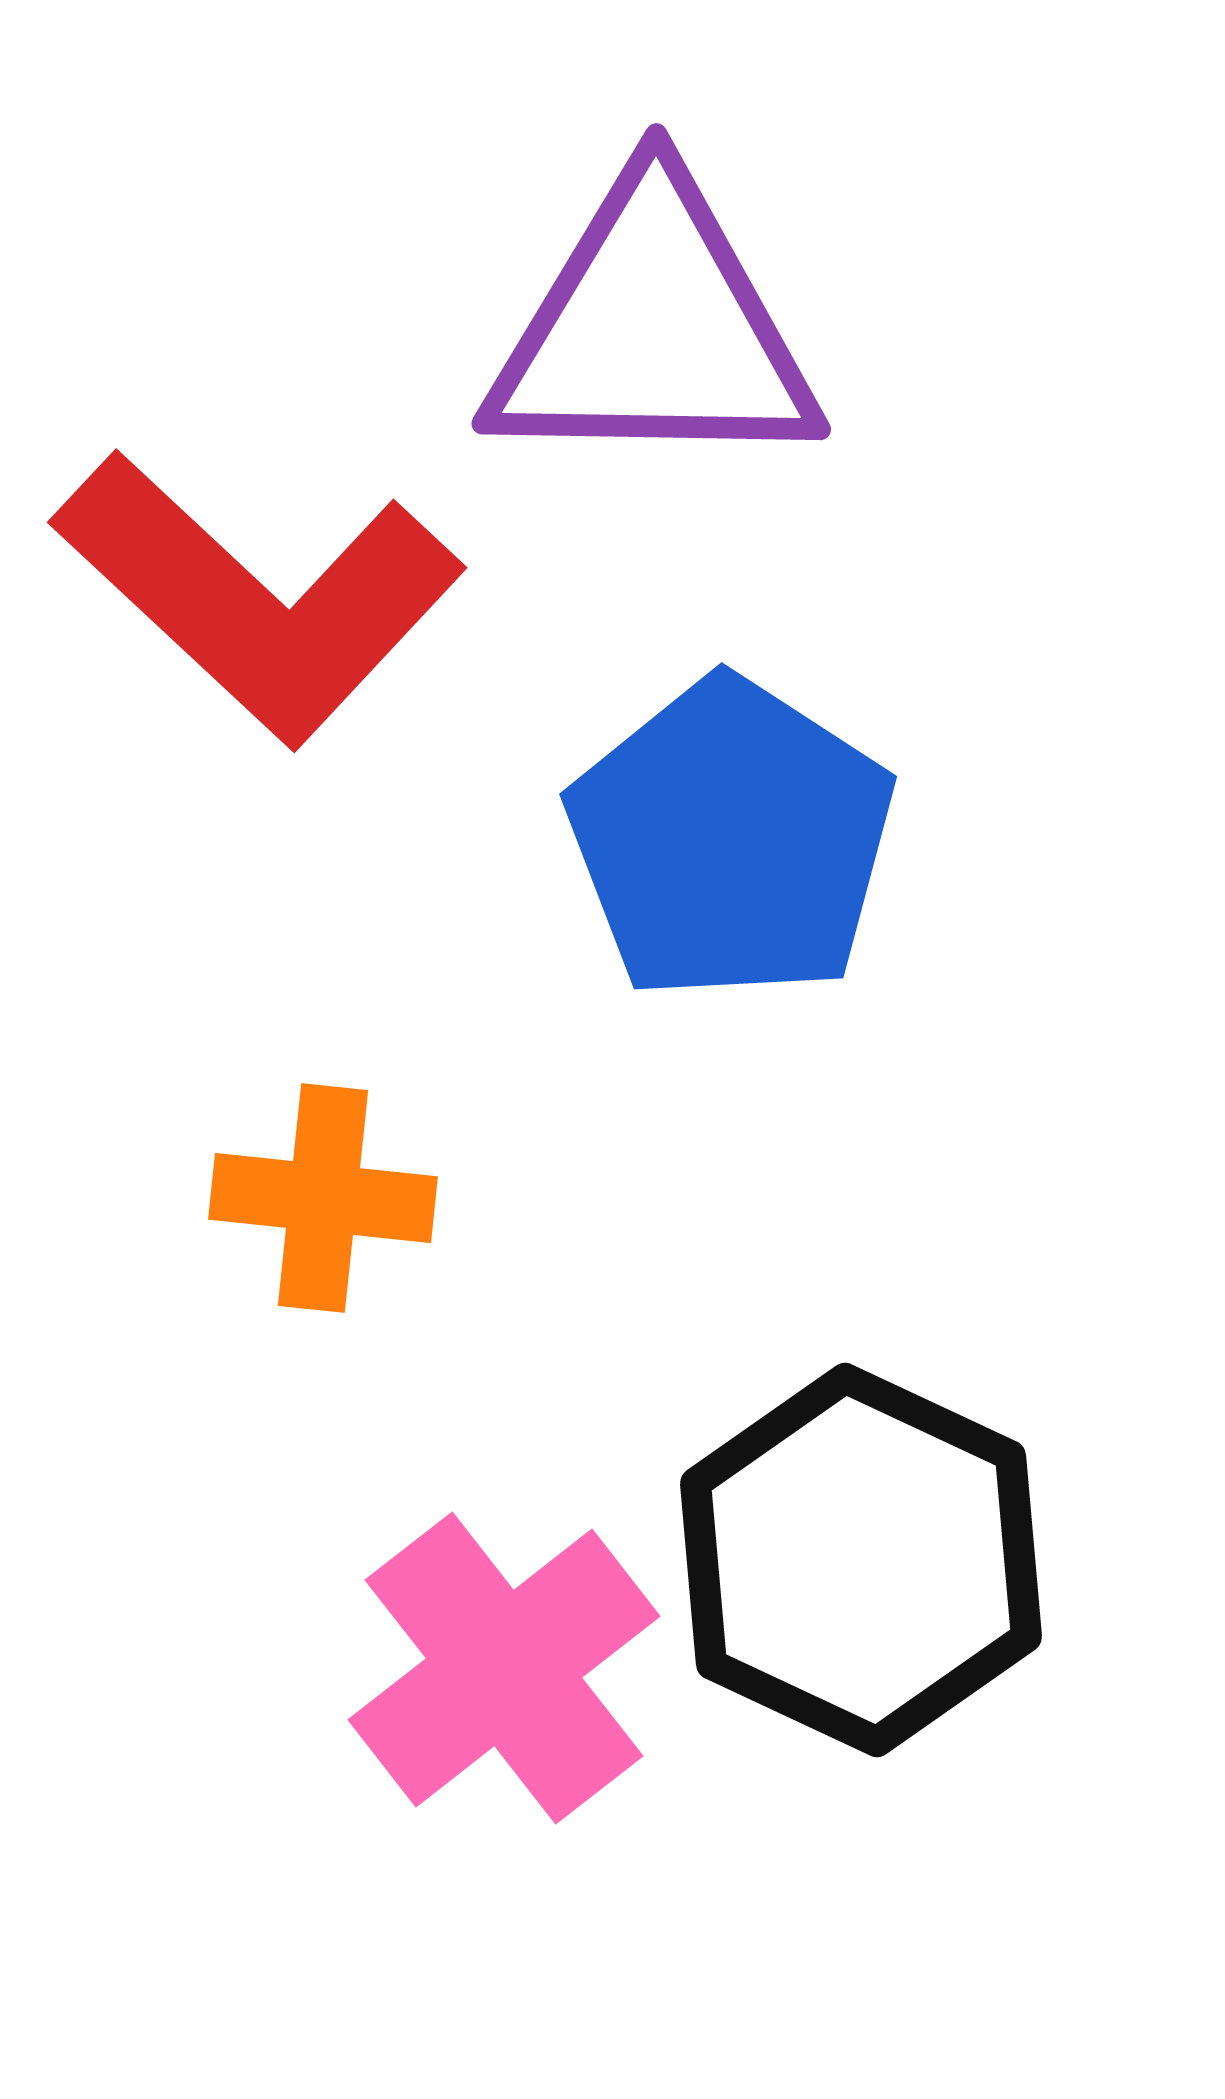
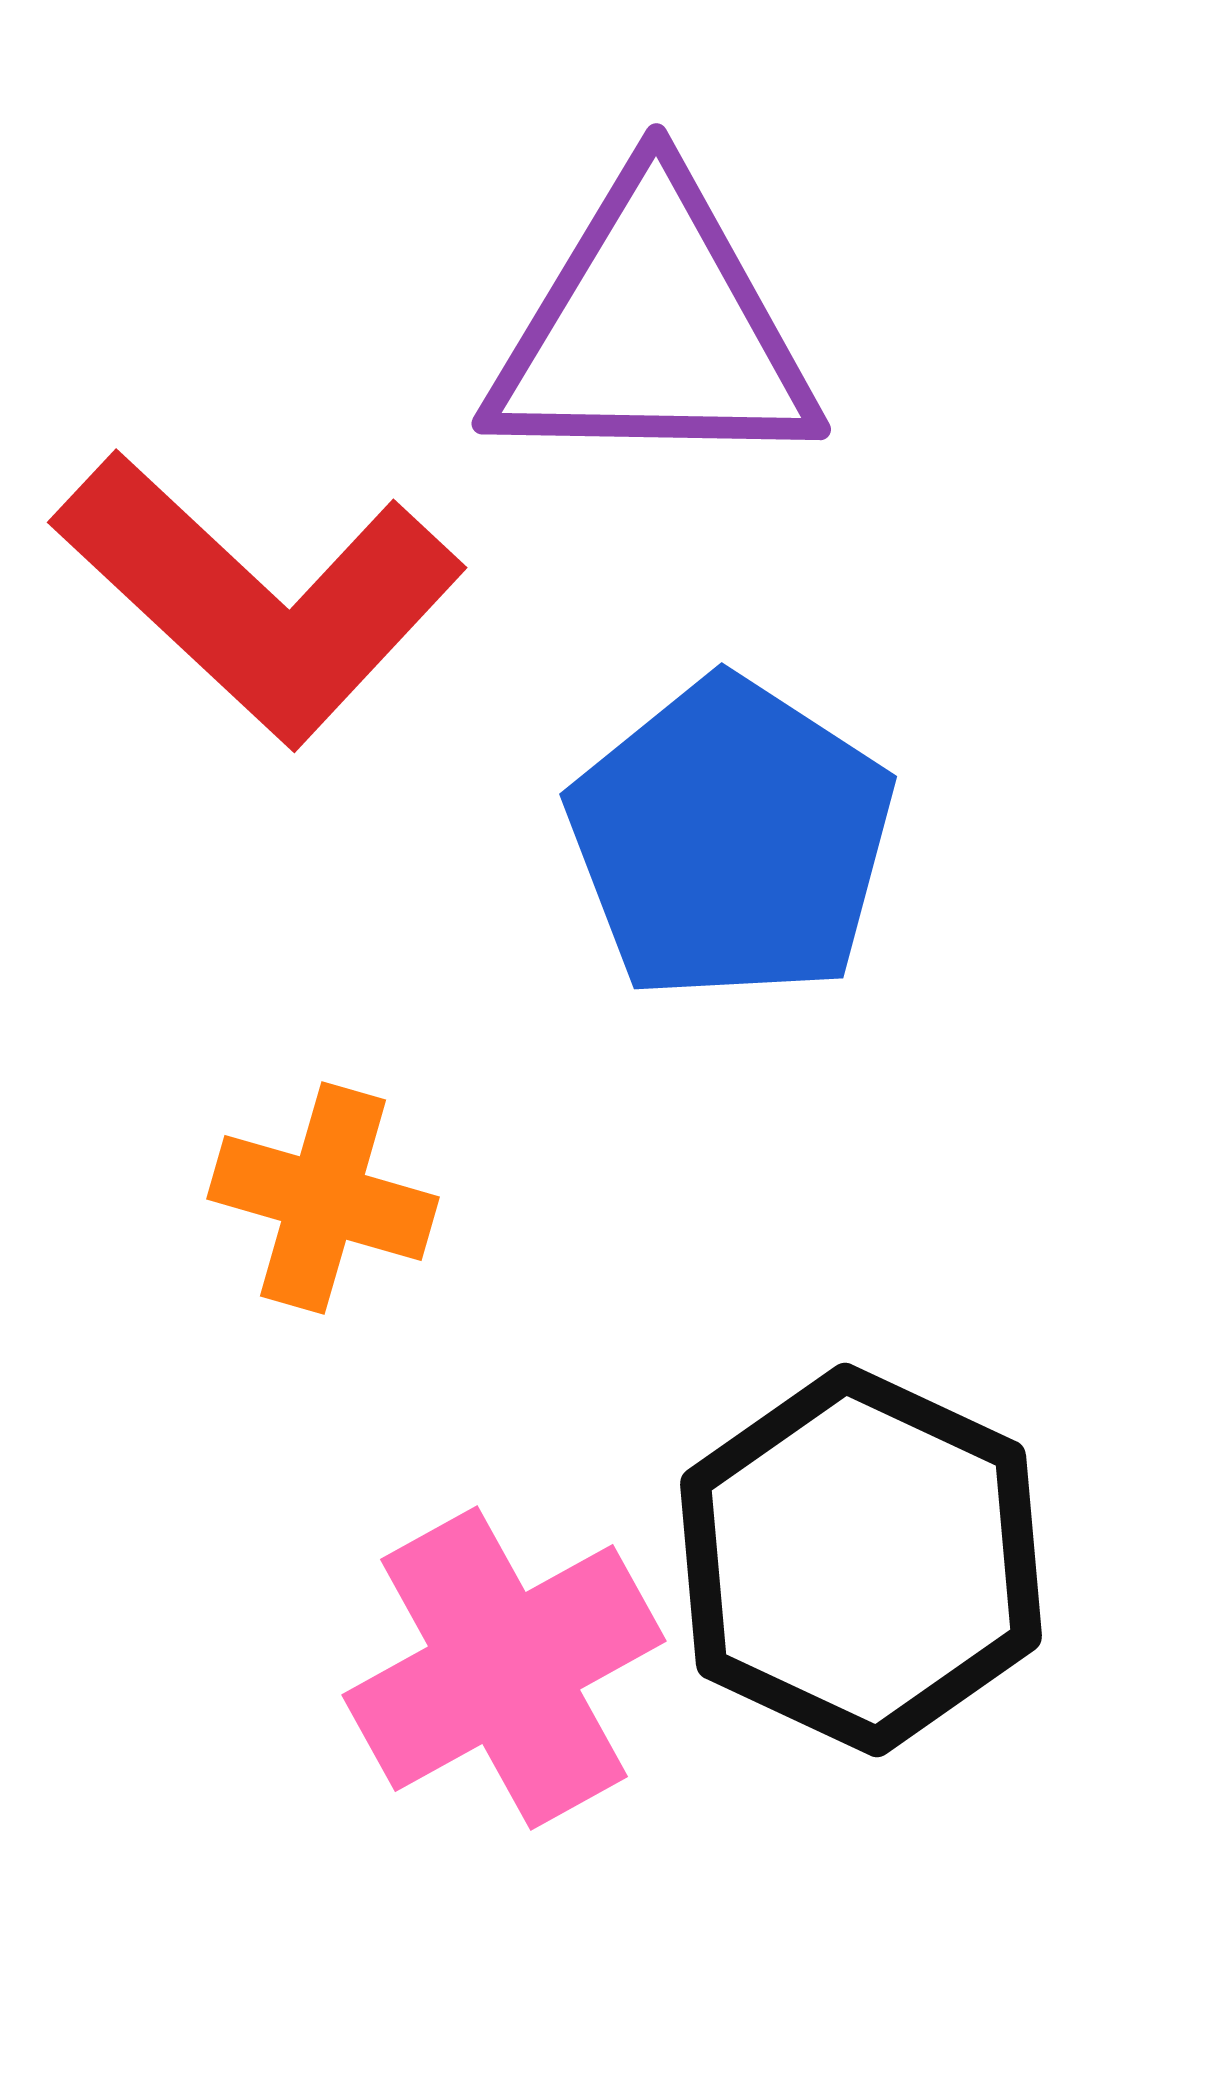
orange cross: rotated 10 degrees clockwise
pink cross: rotated 9 degrees clockwise
